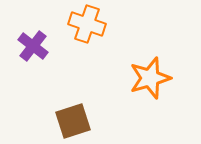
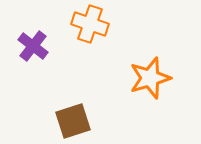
orange cross: moved 3 px right
